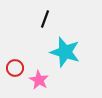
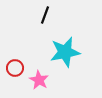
black line: moved 4 px up
cyan star: rotated 28 degrees counterclockwise
